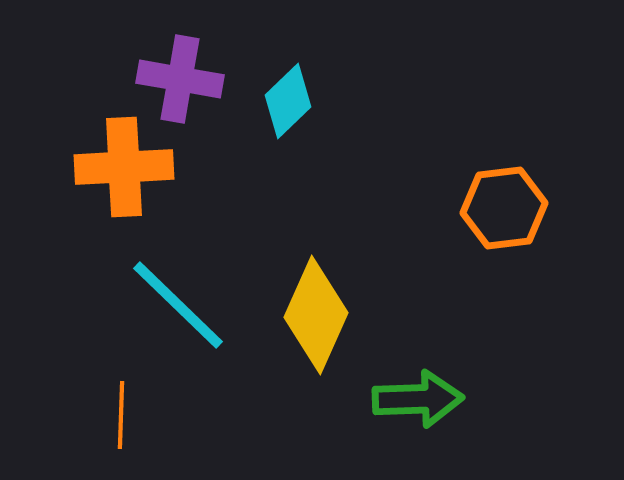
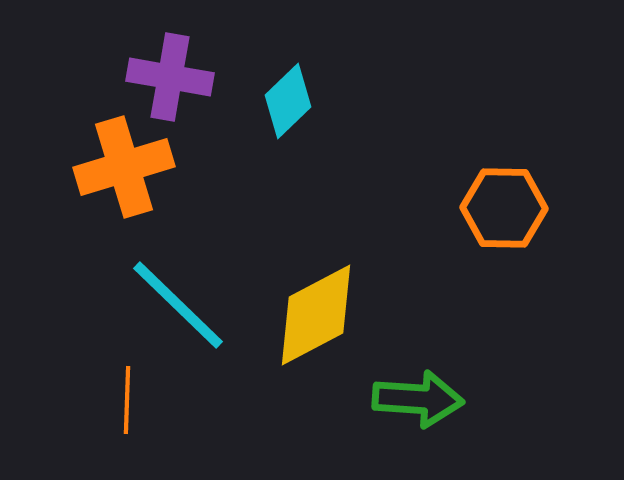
purple cross: moved 10 px left, 2 px up
orange cross: rotated 14 degrees counterclockwise
orange hexagon: rotated 8 degrees clockwise
yellow diamond: rotated 38 degrees clockwise
green arrow: rotated 6 degrees clockwise
orange line: moved 6 px right, 15 px up
